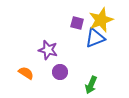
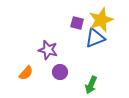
orange semicircle: rotated 98 degrees clockwise
